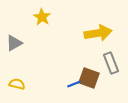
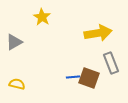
gray triangle: moved 1 px up
blue line: moved 1 px left, 7 px up; rotated 16 degrees clockwise
